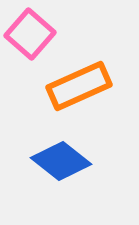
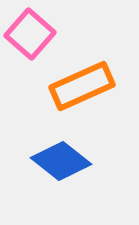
orange rectangle: moved 3 px right
